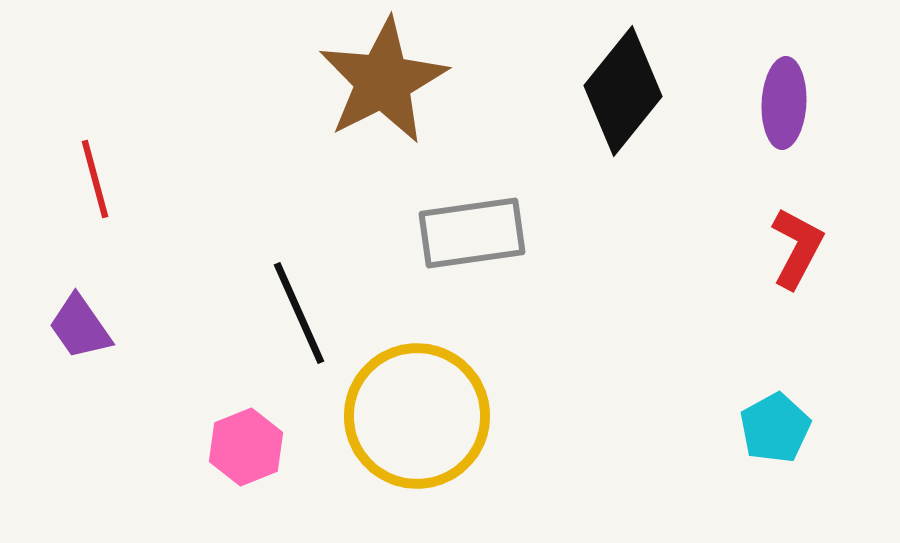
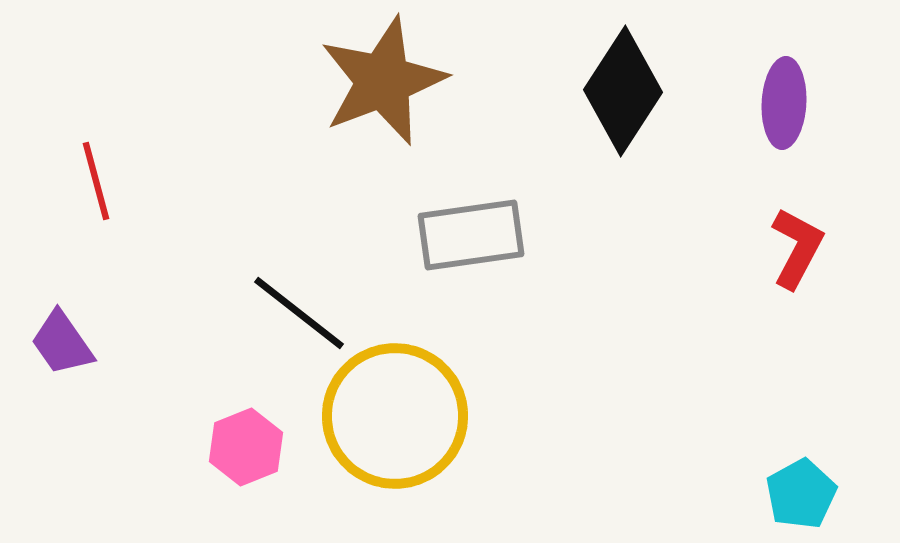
brown star: rotated 6 degrees clockwise
black diamond: rotated 6 degrees counterclockwise
red line: moved 1 px right, 2 px down
gray rectangle: moved 1 px left, 2 px down
black line: rotated 28 degrees counterclockwise
purple trapezoid: moved 18 px left, 16 px down
yellow circle: moved 22 px left
cyan pentagon: moved 26 px right, 66 px down
